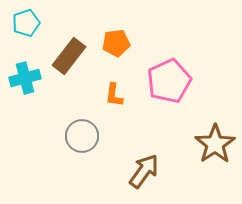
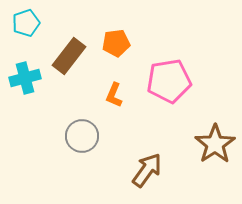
pink pentagon: rotated 15 degrees clockwise
orange L-shape: rotated 15 degrees clockwise
brown arrow: moved 3 px right, 1 px up
